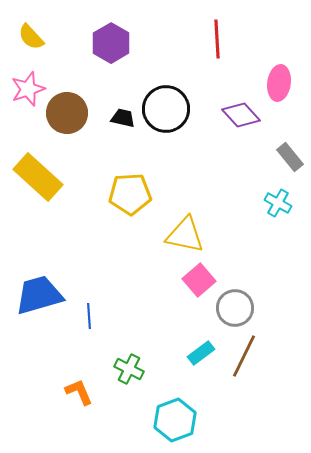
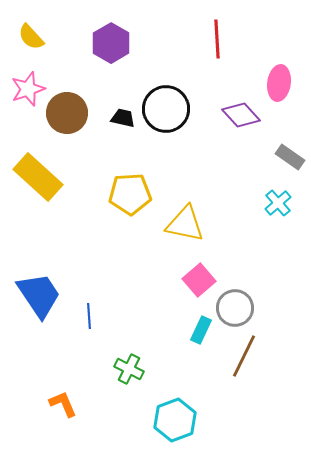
gray rectangle: rotated 16 degrees counterclockwise
cyan cross: rotated 20 degrees clockwise
yellow triangle: moved 11 px up
blue trapezoid: rotated 72 degrees clockwise
cyan rectangle: moved 23 px up; rotated 28 degrees counterclockwise
orange L-shape: moved 16 px left, 12 px down
